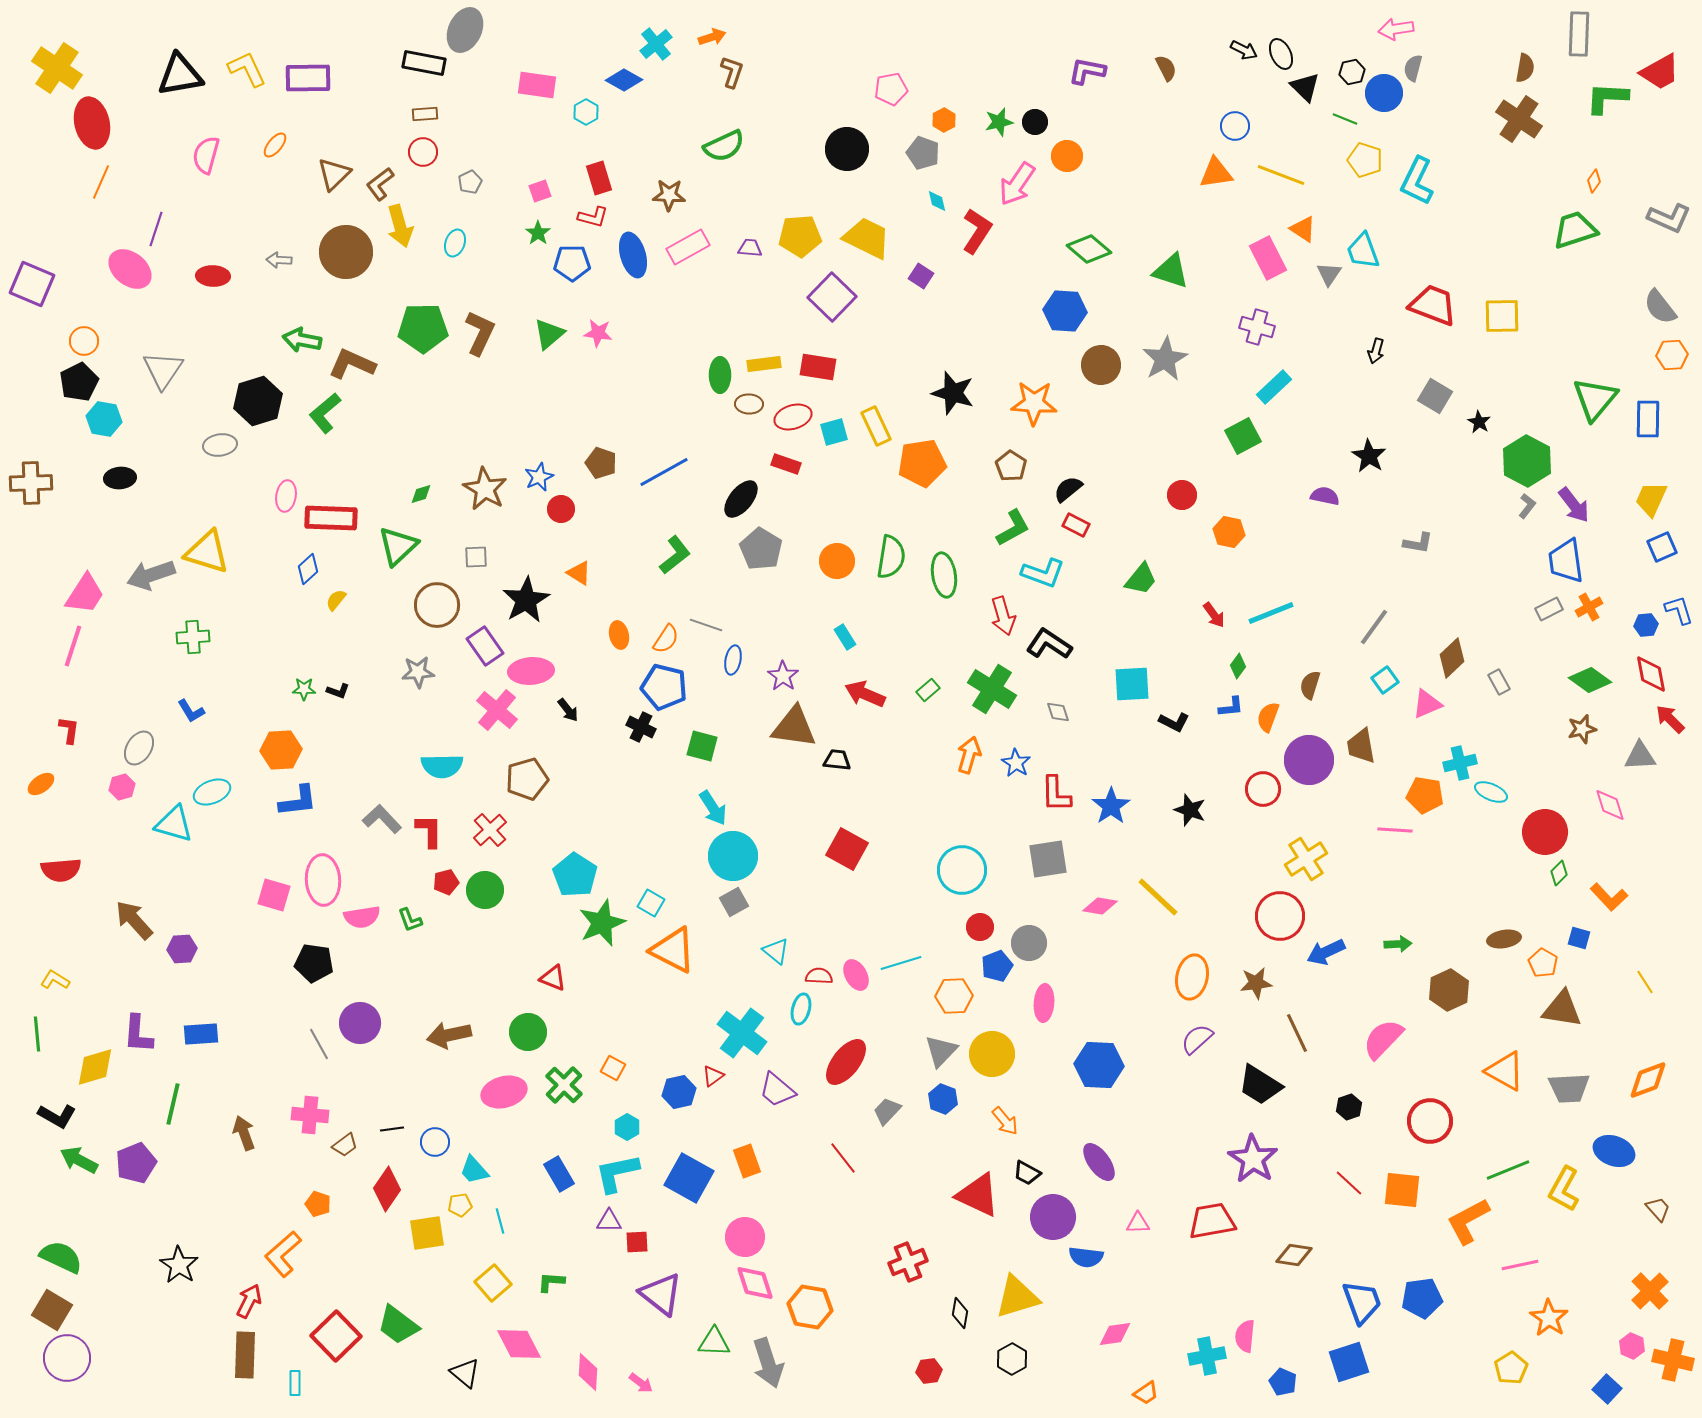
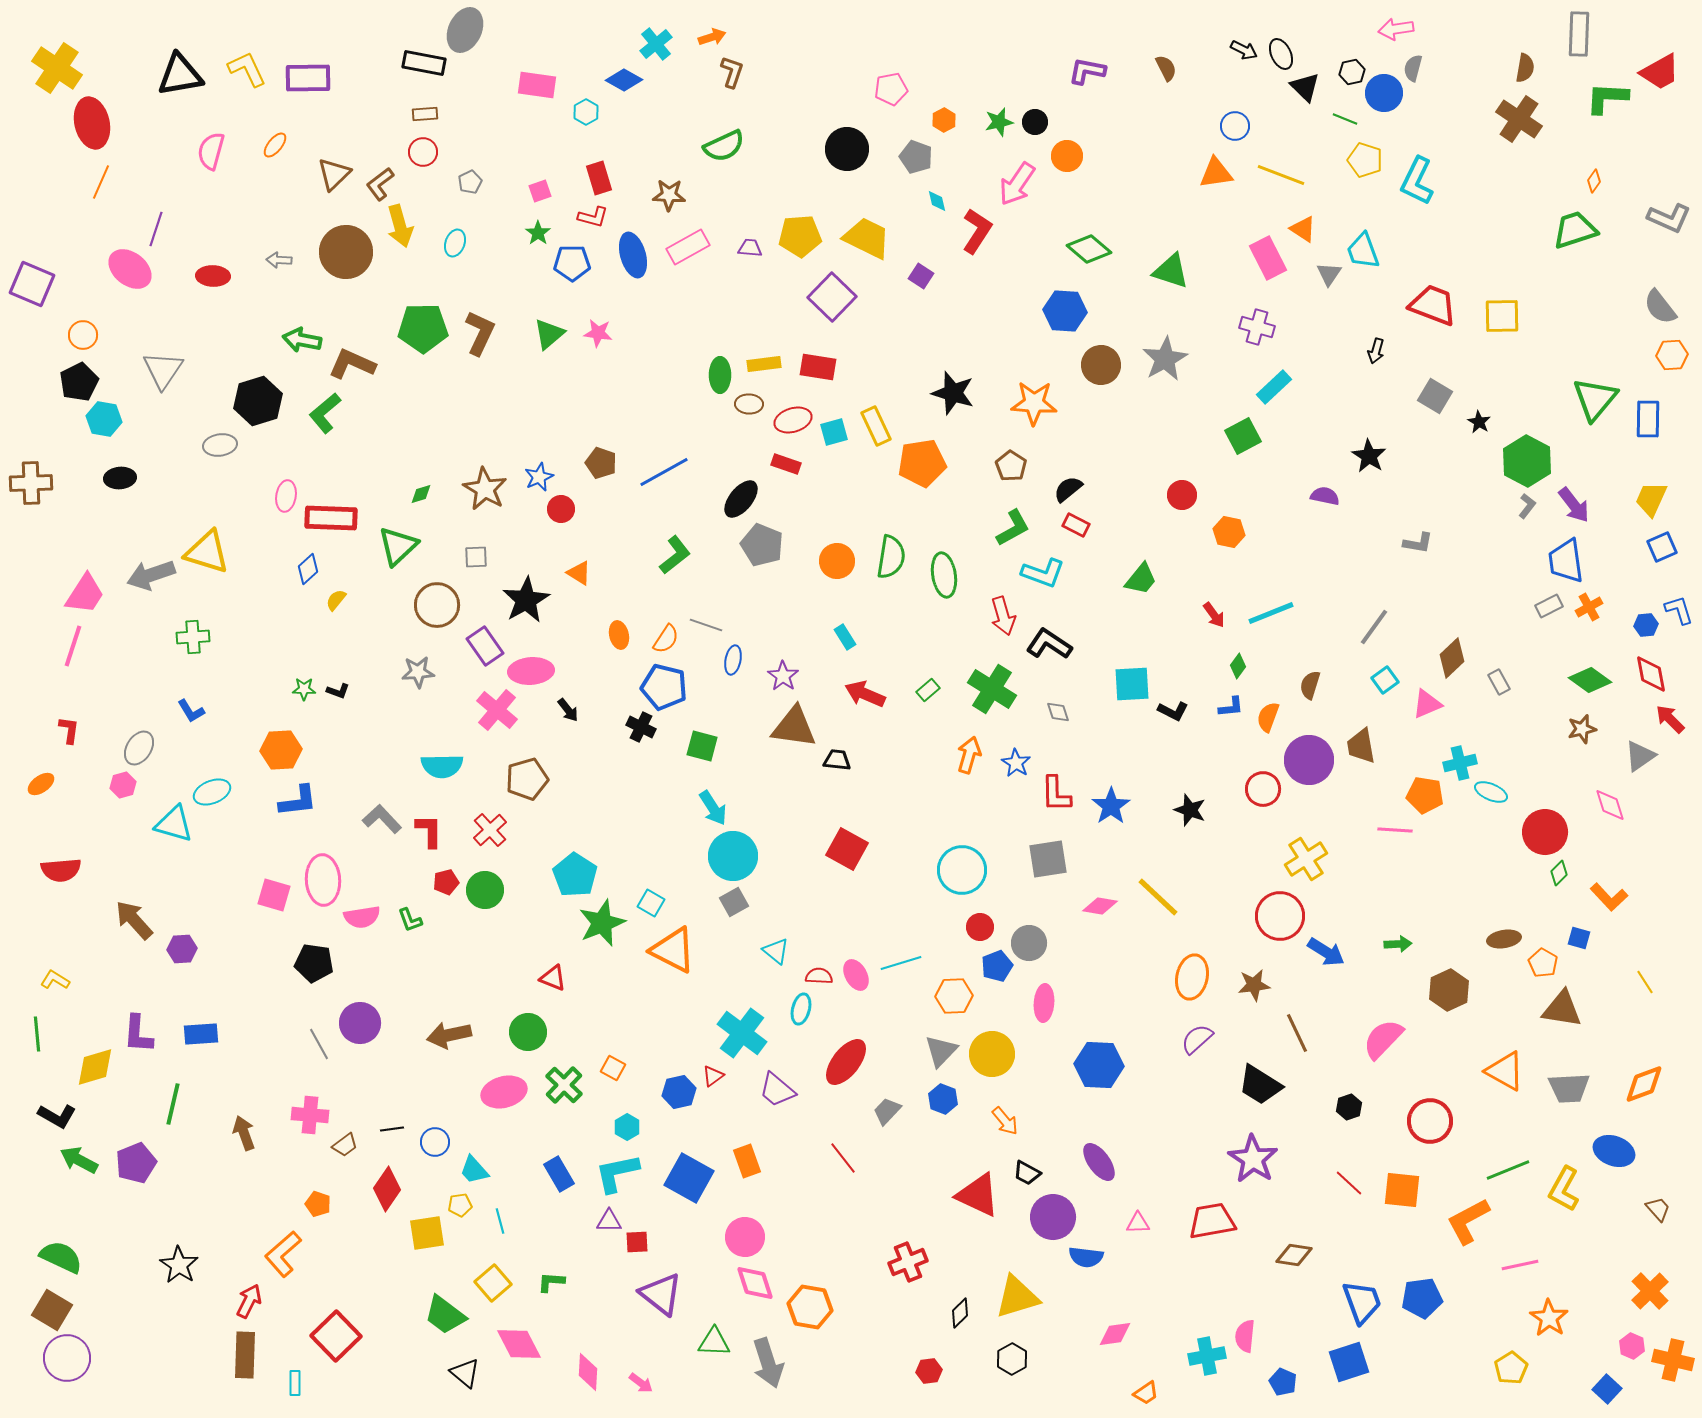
gray pentagon at (923, 153): moved 7 px left, 4 px down
pink semicircle at (206, 155): moved 5 px right, 4 px up
orange circle at (84, 341): moved 1 px left, 6 px up
red ellipse at (793, 417): moved 3 px down
gray pentagon at (761, 549): moved 1 px right, 4 px up; rotated 9 degrees counterclockwise
gray rectangle at (1549, 609): moved 3 px up
black L-shape at (1174, 722): moved 1 px left, 11 px up
gray triangle at (1640, 756): rotated 32 degrees counterclockwise
pink hexagon at (122, 787): moved 1 px right, 2 px up
blue arrow at (1326, 952): rotated 123 degrees counterclockwise
brown star at (1256, 983): moved 2 px left, 2 px down
orange diamond at (1648, 1080): moved 4 px left, 4 px down
black diamond at (960, 1313): rotated 36 degrees clockwise
green trapezoid at (398, 1325): moved 47 px right, 10 px up
